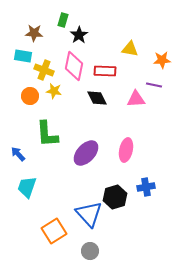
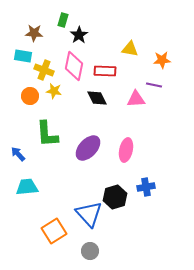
purple ellipse: moved 2 px right, 5 px up
cyan trapezoid: rotated 65 degrees clockwise
